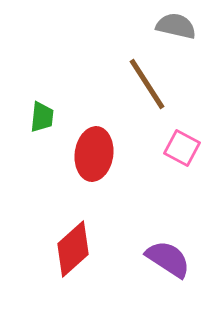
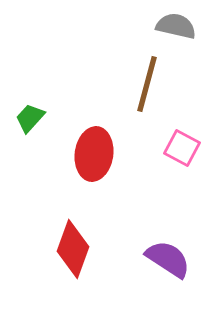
brown line: rotated 48 degrees clockwise
green trapezoid: moved 12 px left, 1 px down; rotated 144 degrees counterclockwise
red diamond: rotated 28 degrees counterclockwise
